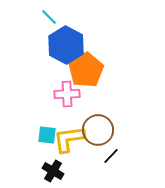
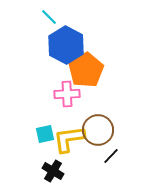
cyan square: moved 2 px left, 1 px up; rotated 18 degrees counterclockwise
